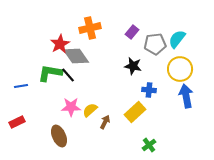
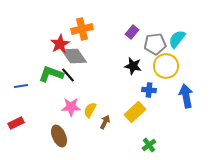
orange cross: moved 8 px left, 1 px down
gray diamond: moved 2 px left
yellow circle: moved 14 px left, 3 px up
green L-shape: moved 1 px right, 1 px down; rotated 10 degrees clockwise
yellow semicircle: rotated 21 degrees counterclockwise
red rectangle: moved 1 px left, 1 px down
